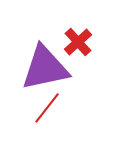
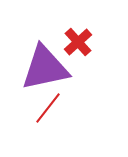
red line: moved 1 px right
